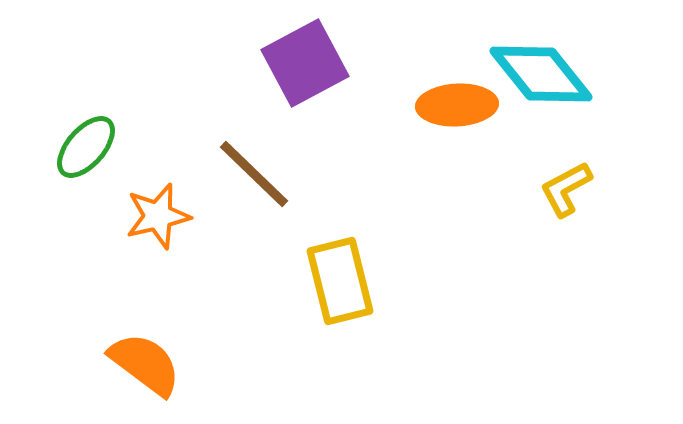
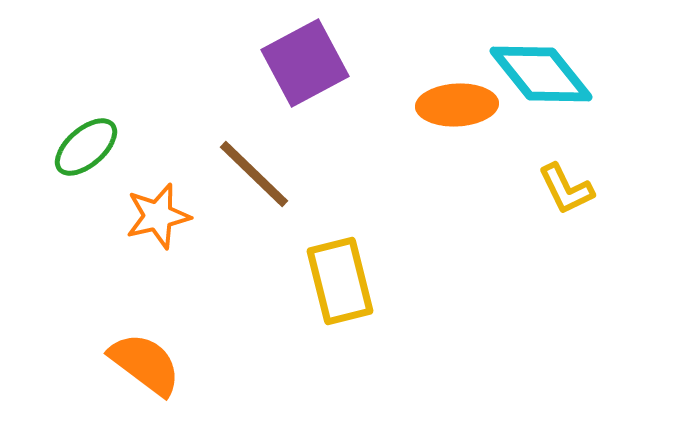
green ellipse: rotated 8 degrees clockwise
yellow L-shape: rotated 88 degrees counterclockwise
